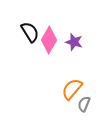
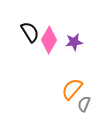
purple star: rotated 24 degrees counterclockwise
